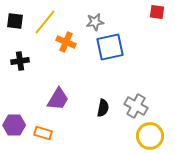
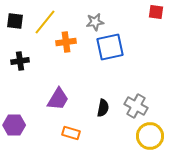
red square: moved 1 px left
orange cross: rotated 30 degrees counterclockwise
orange rectangle: moved 28 px right
